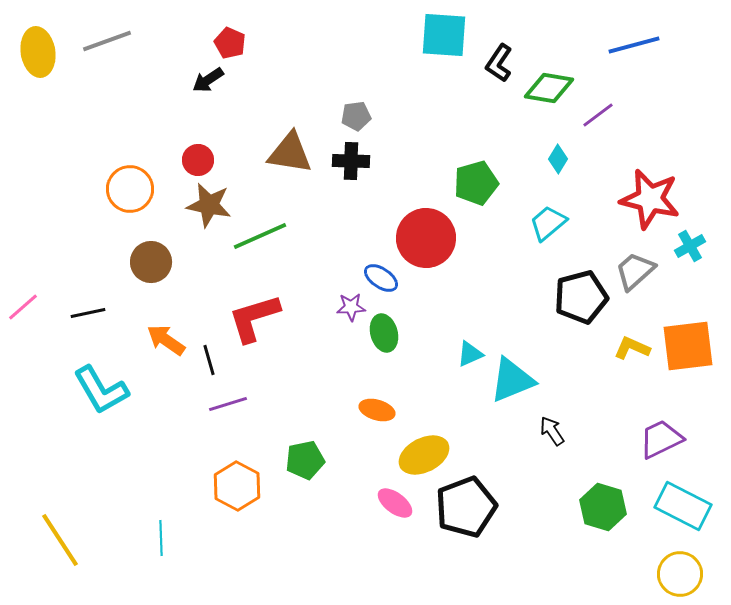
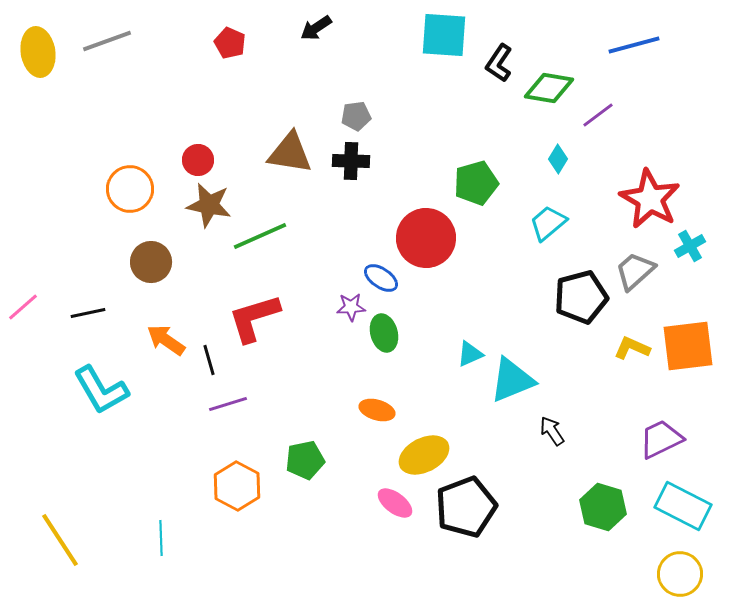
black arrow at (208, 80): moved 108 px right, 52 px up
red star at (650, 199): rotated 16 degrees clockwise
